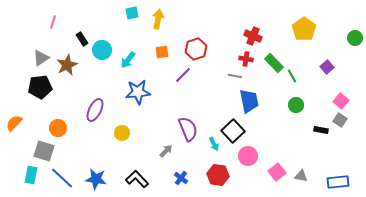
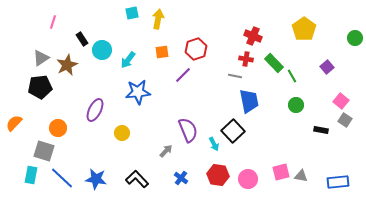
gray square at (340, 120): moved 5 px right
purple semicircle at (188, 129): moved 1 px down
pink circle at (248, 156): moved 23 px down
pink square at (277, 172): moved 4 px right; rotated 24 degrees clockwise
